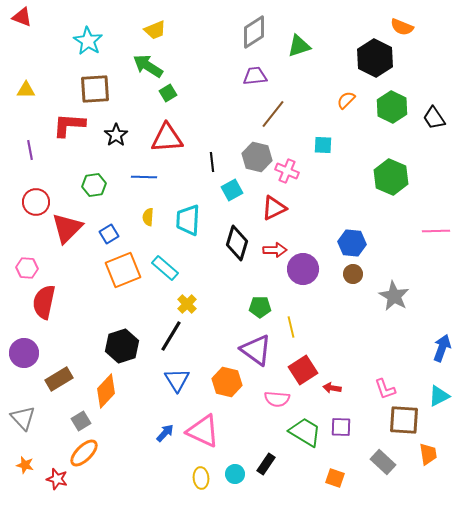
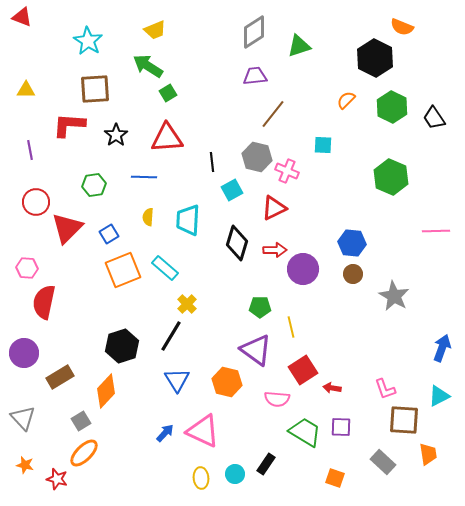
brown rectangle at (59, 379): moved 1 px right, 2 px up
